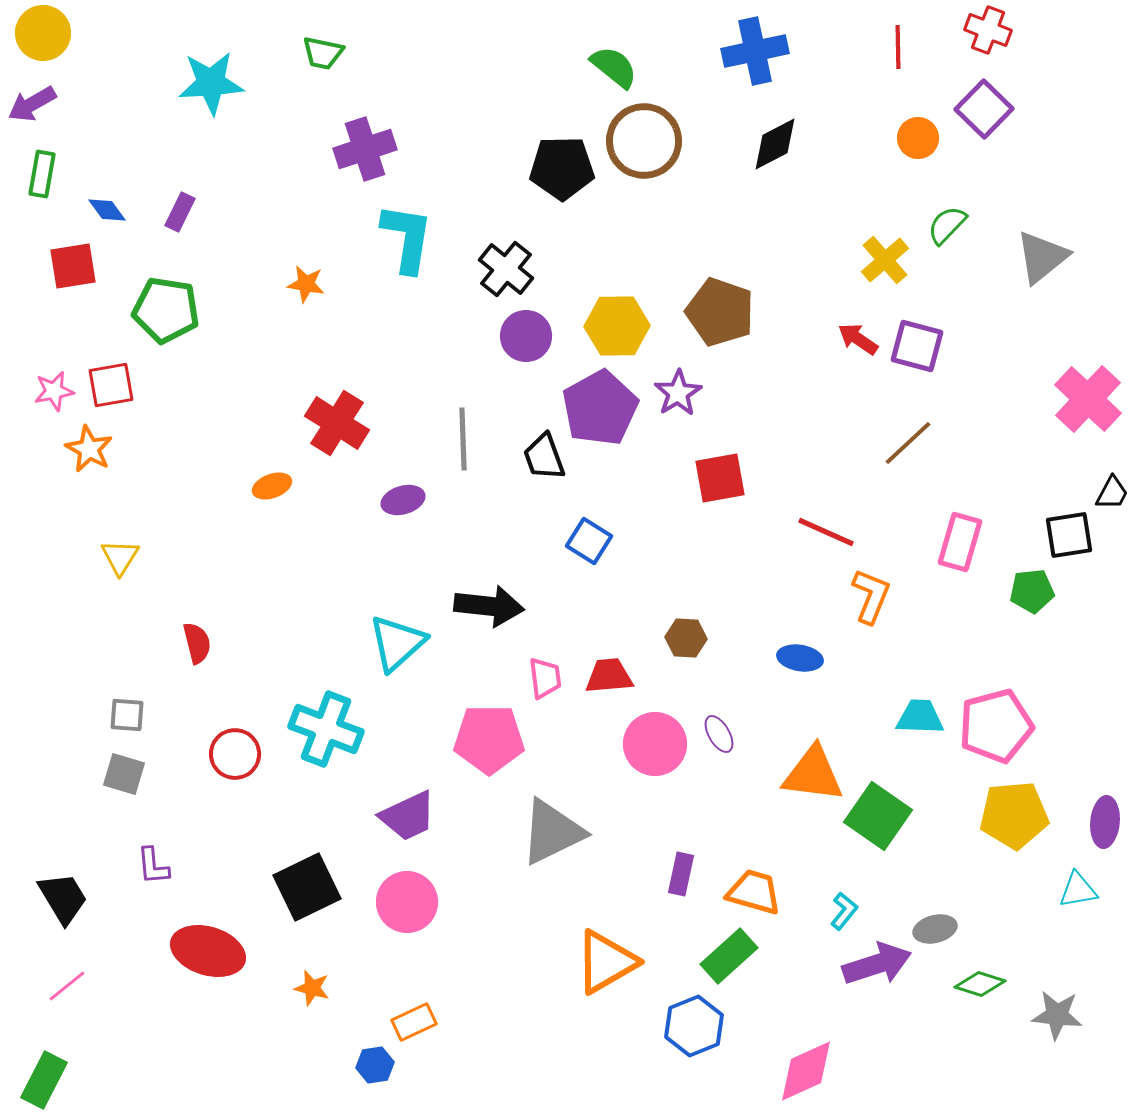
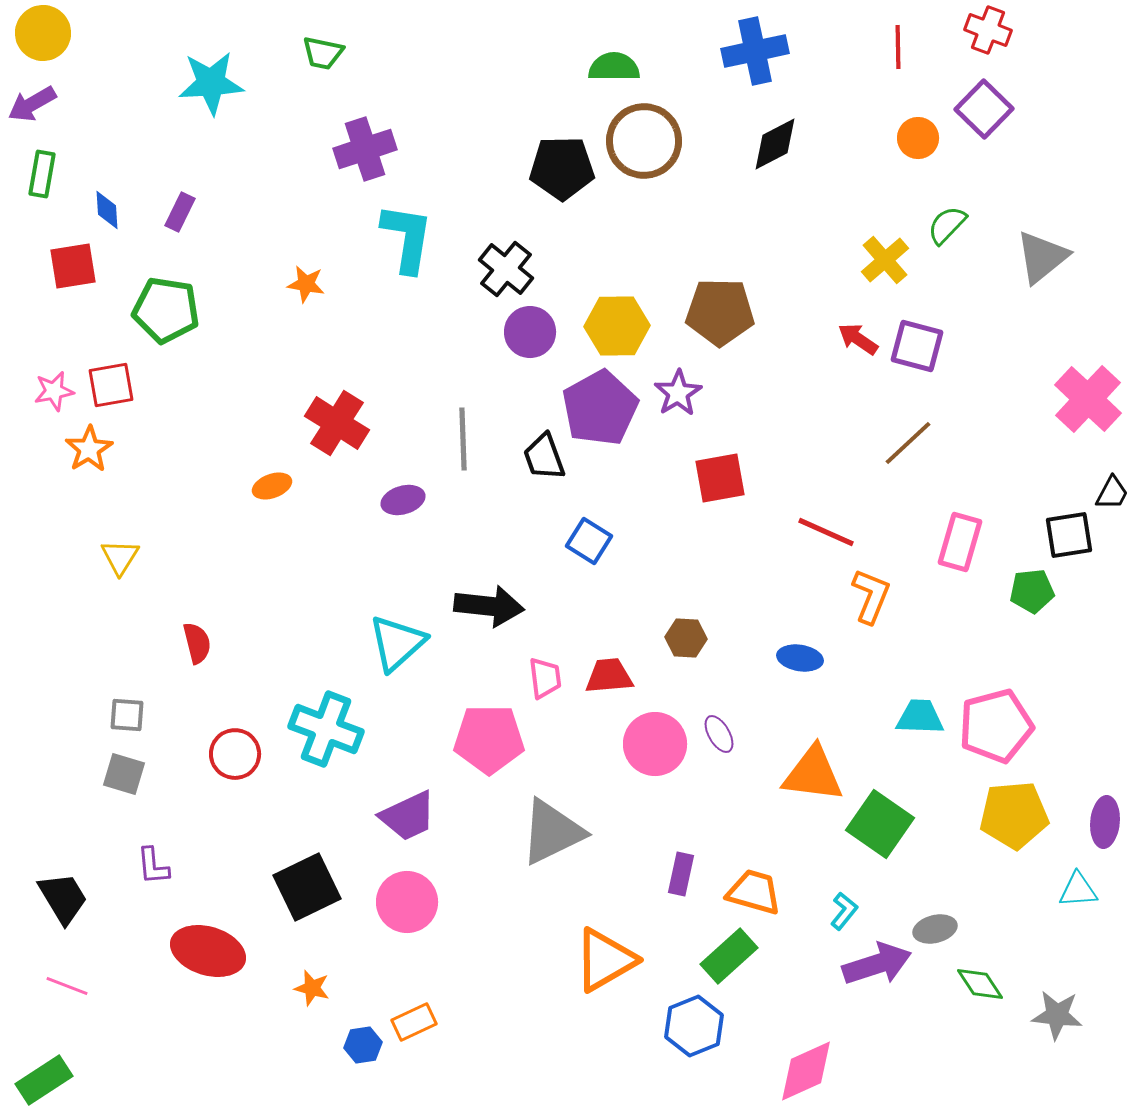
green semicircle at (614, 67): rotated 39 degrees counterclockwise
blue diamond at (107, 210): rotated 33 degrees clockwise
brown pentagon at (720, 312): rotated 18 degrees counterclockwise
purple circle at (526, 336): moved 4 px right, 4 px up
orange star at (89, 449): rotated 12 degrees clockwise
green square at (878, 816): moved 2 px right, 8 px down
cyan triangle at (1078, 890): rotated 6 degrees clockwise
orange triangle at (606, 962): moved 1 px left, 2 px up
green diamond at (980, 984): rotated 39 degrees clockwise
pink line at (67, 986): rotated 60 degrees clockwise
blue hexagon at (375, 1065): moved 12 px left, 20 px up
green rectangle at (44, 1080): rotated 30 degrees clockwise
